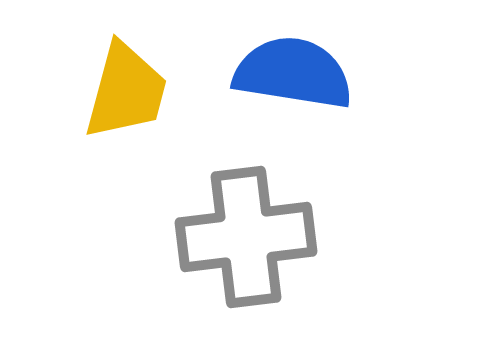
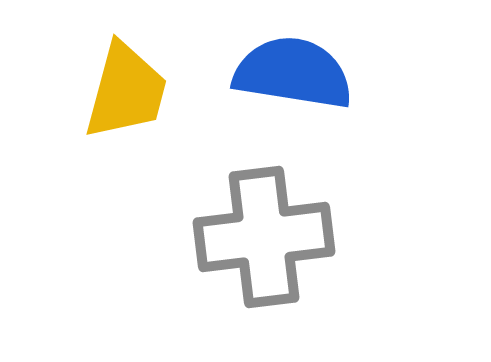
gray cross: moved 18 px right
